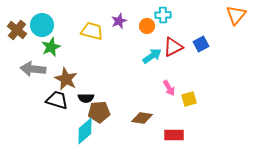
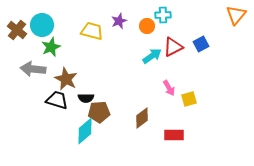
brown diamond: rotated 45 degrees counterclockwise
